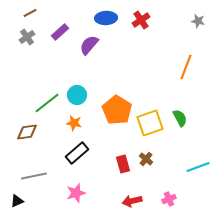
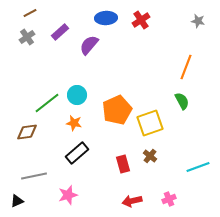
orange pentagon: rotated 16 degrees clockwise
green semicircle: moved 2 px right, 17 px up
brown cross: moved 4 px right, 3 px up
pink star: moved 8 px left, 2 px down
